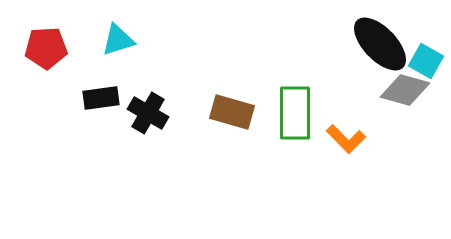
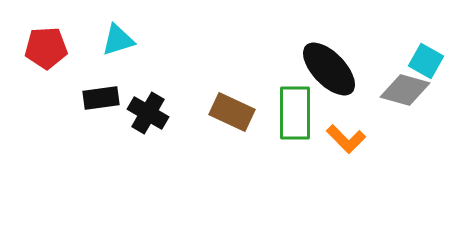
black ellipse: moved 51 px left, 25 px down
brown rectangle: rotated 9 degrees clockwise
